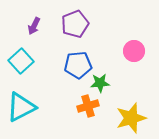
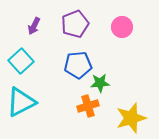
pink circle: moved 12 px left, 24 px up
cyan triangle: moved 5 px up
